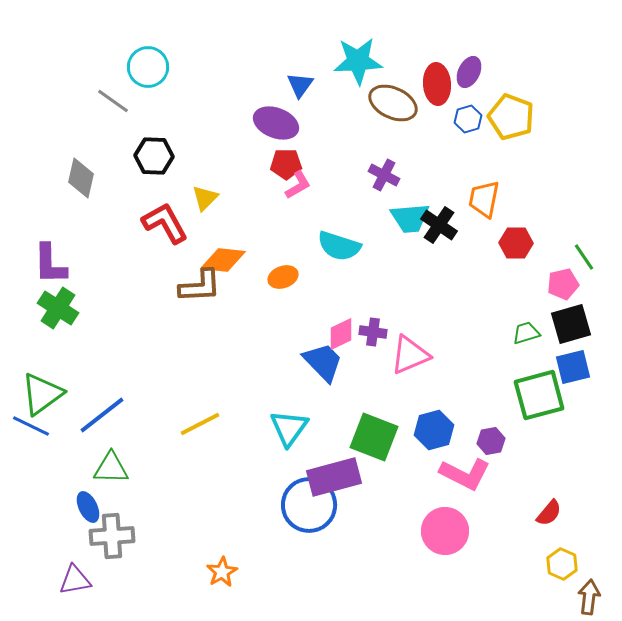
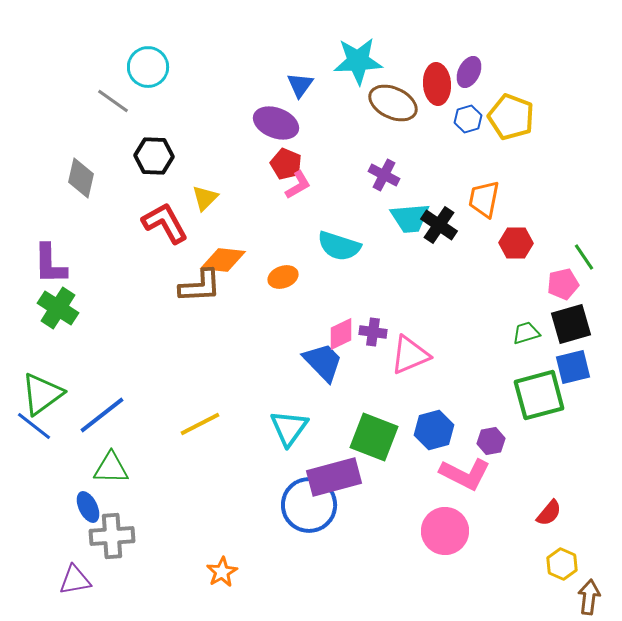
red pentagon at (286, 164): rotated 24 degrees clockwise
blue line at (31, 426): moved 3 px right; rotated 12 degrees clockwise
